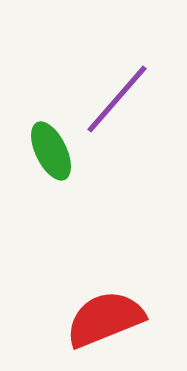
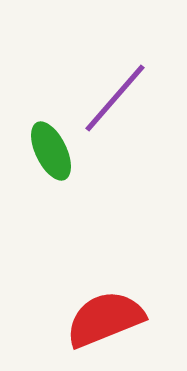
purple line: moved 2 px left, 1 px up
